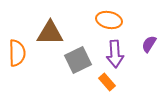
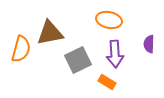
brown triangle: rotated 12 degrees counterclockwise
purple semicircle: rotated 30 degrees counterclockwise
orange semicircle: moved 4 px right, 4 px up; rotated 16 degrees clockwise
orange rectangle: rotated 18 degrees counterclockwise
